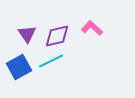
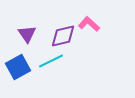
pink L-shape: moved 3 px left, 4 px up
purple diamond: moved 6 px right
blue square: moved 1 px left
